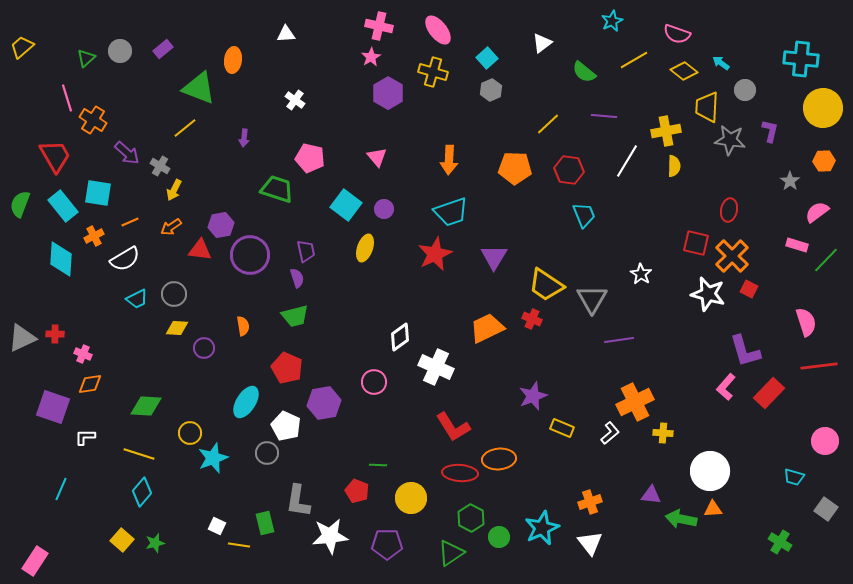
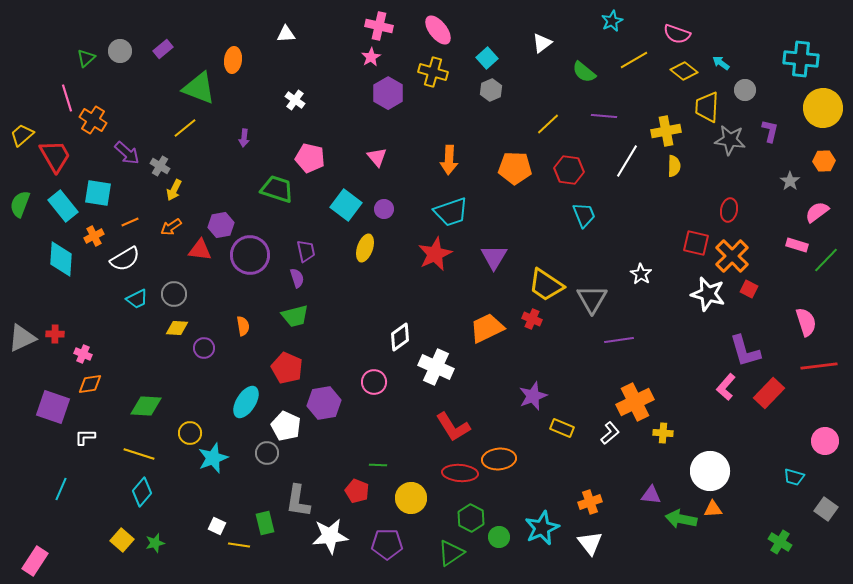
yellow trapezoid at (22, 47): moved 88 px down
